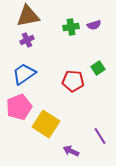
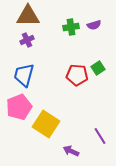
brown triangle: rotated 10 degrees clockwise
blue trapezoid: moved 1 px down; rotated 40 degrees counterclockwise
red pentagon: moved 4 px right, 6 px up
